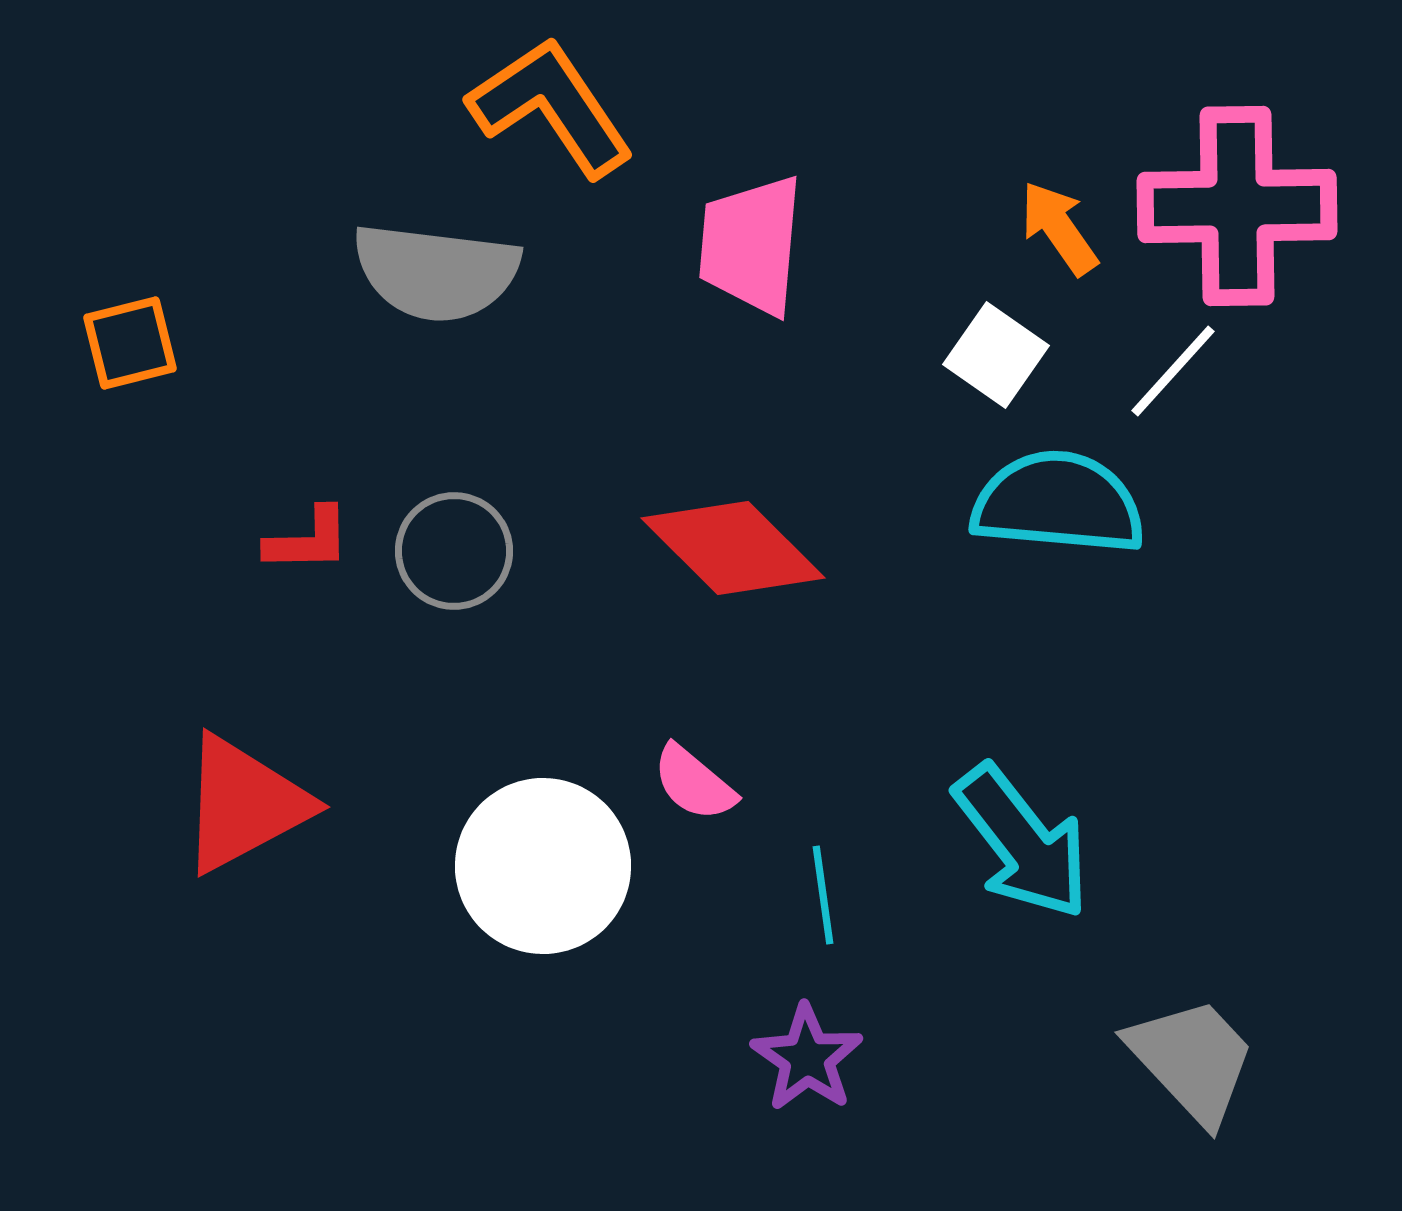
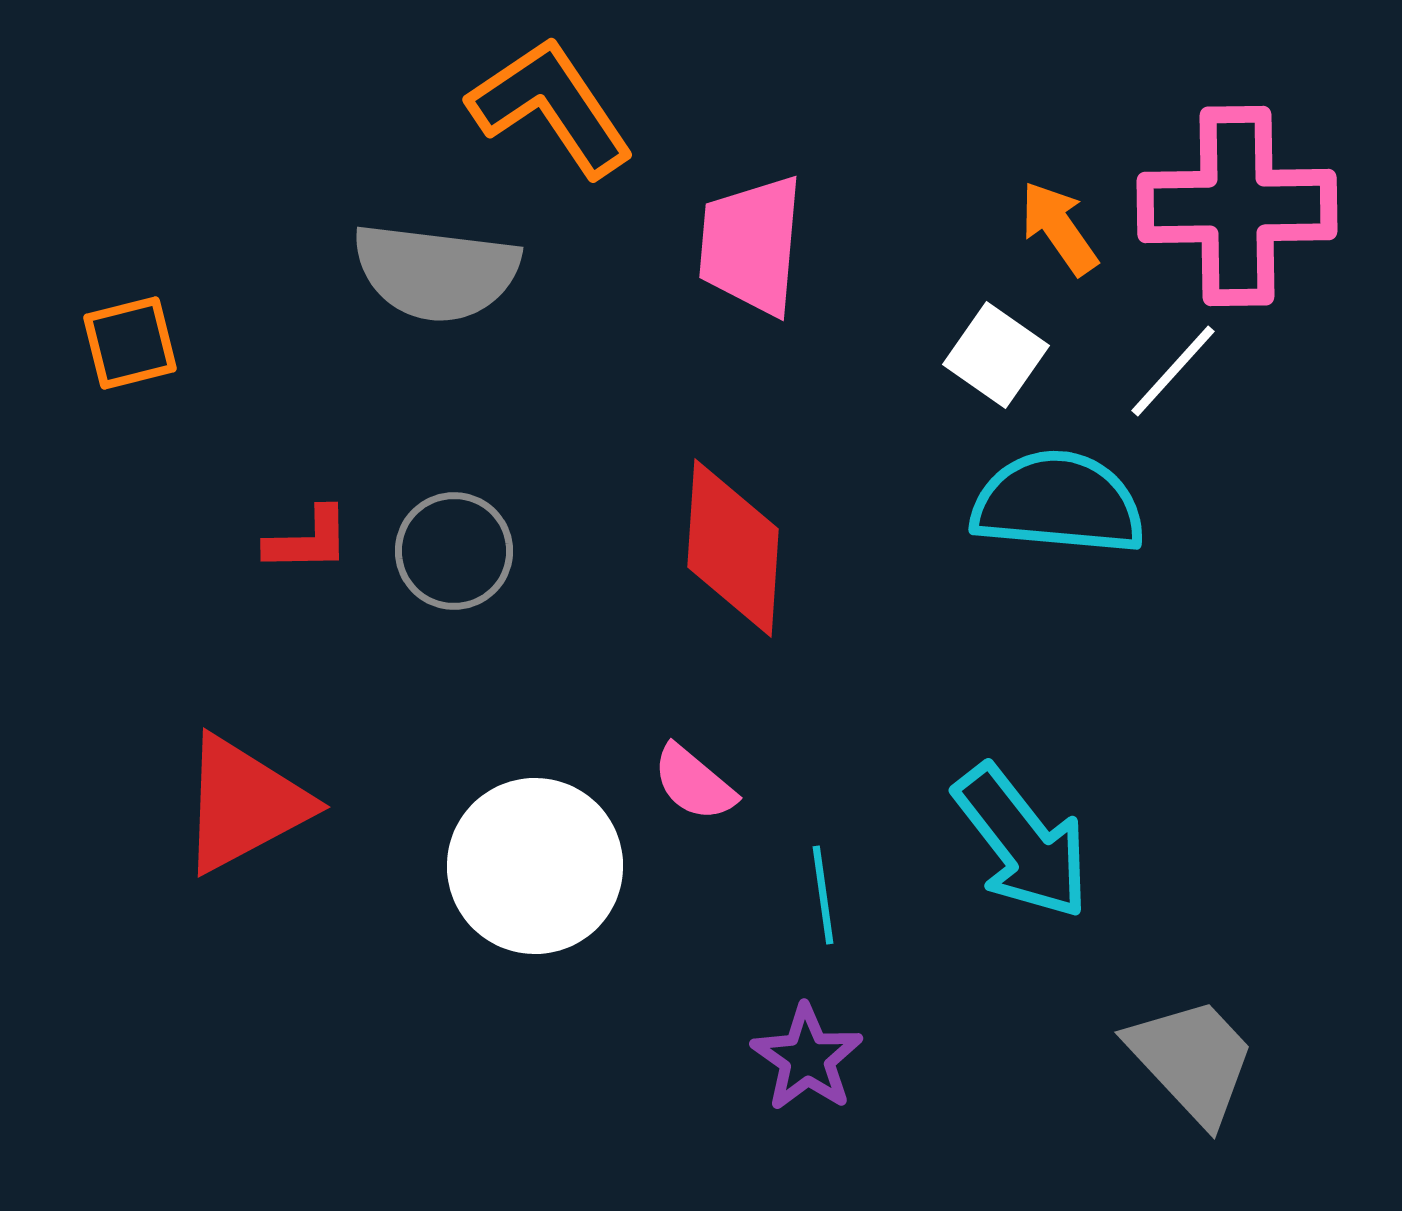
red diamond: rotated 49 degrees clockwise
white circle: moved 8 px left
